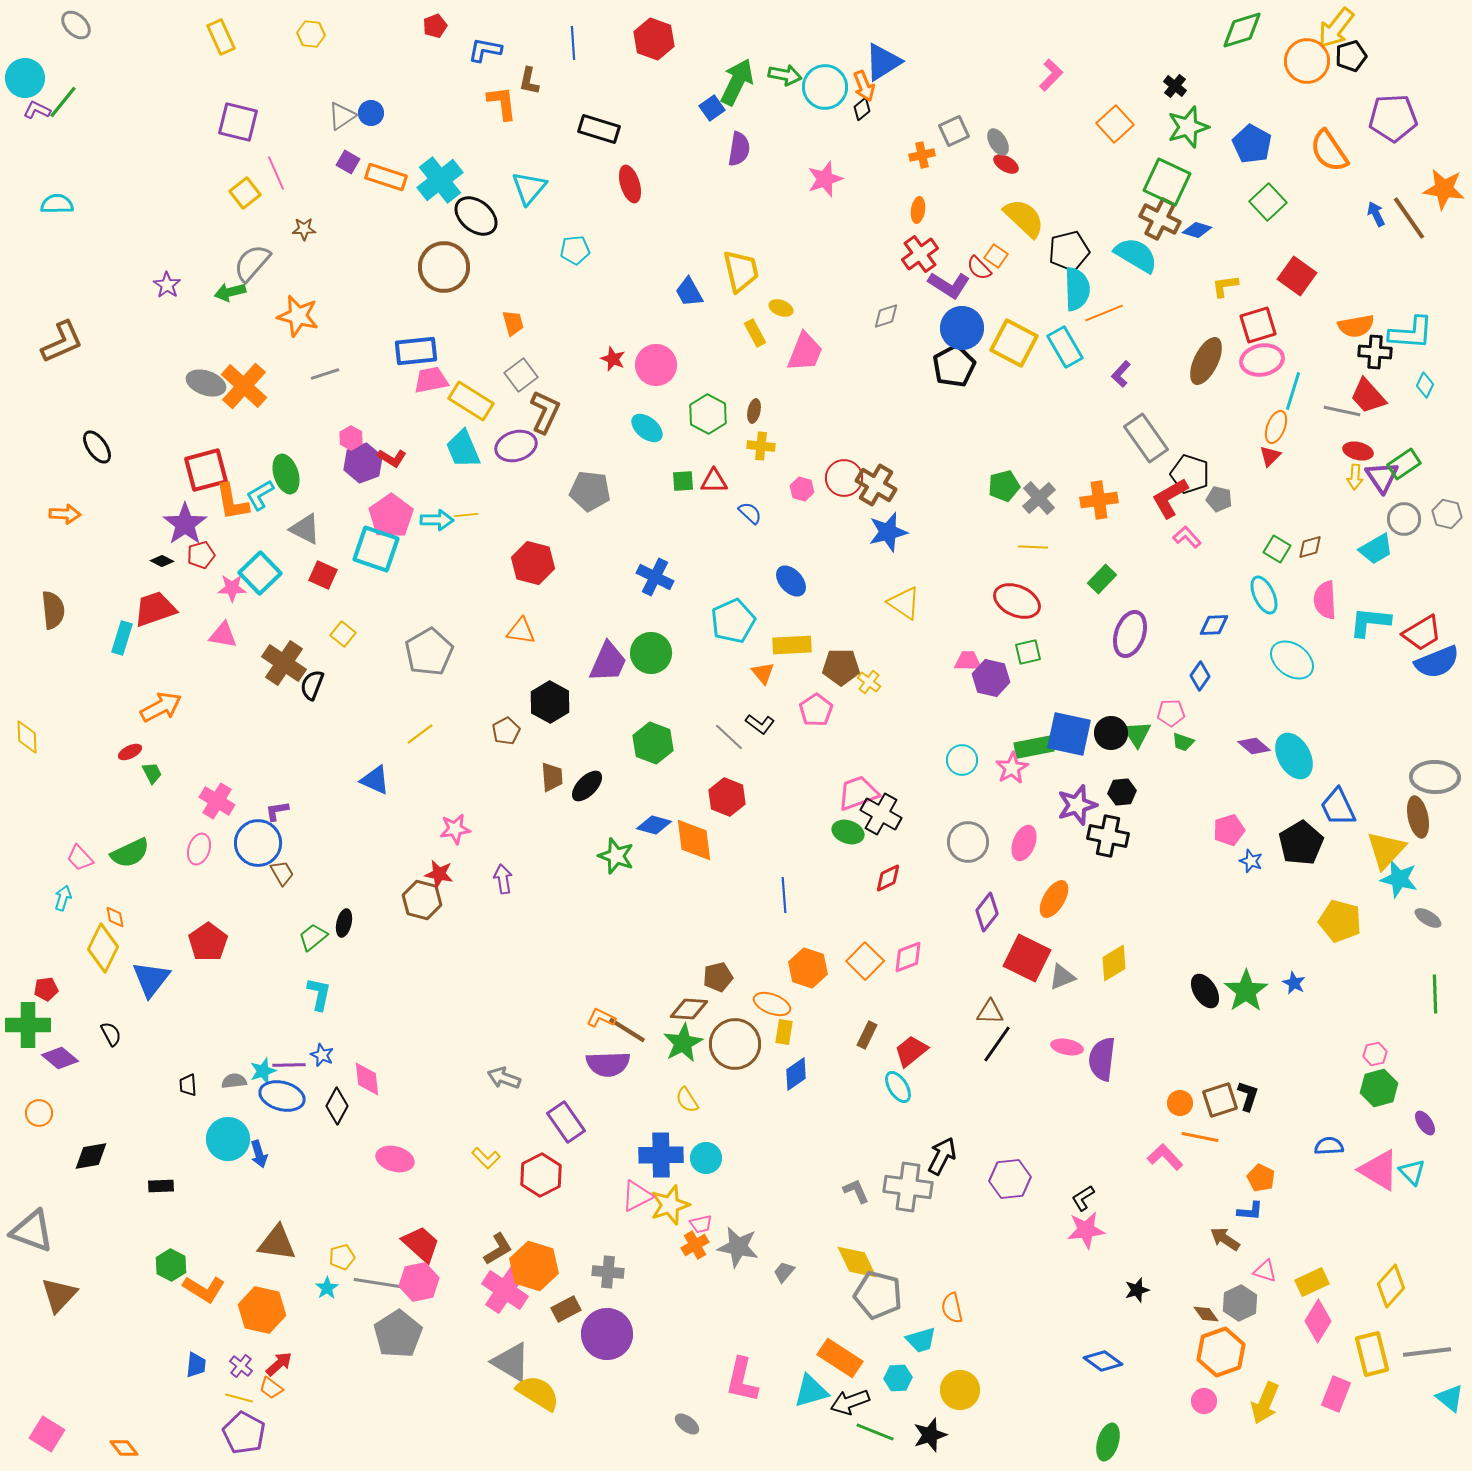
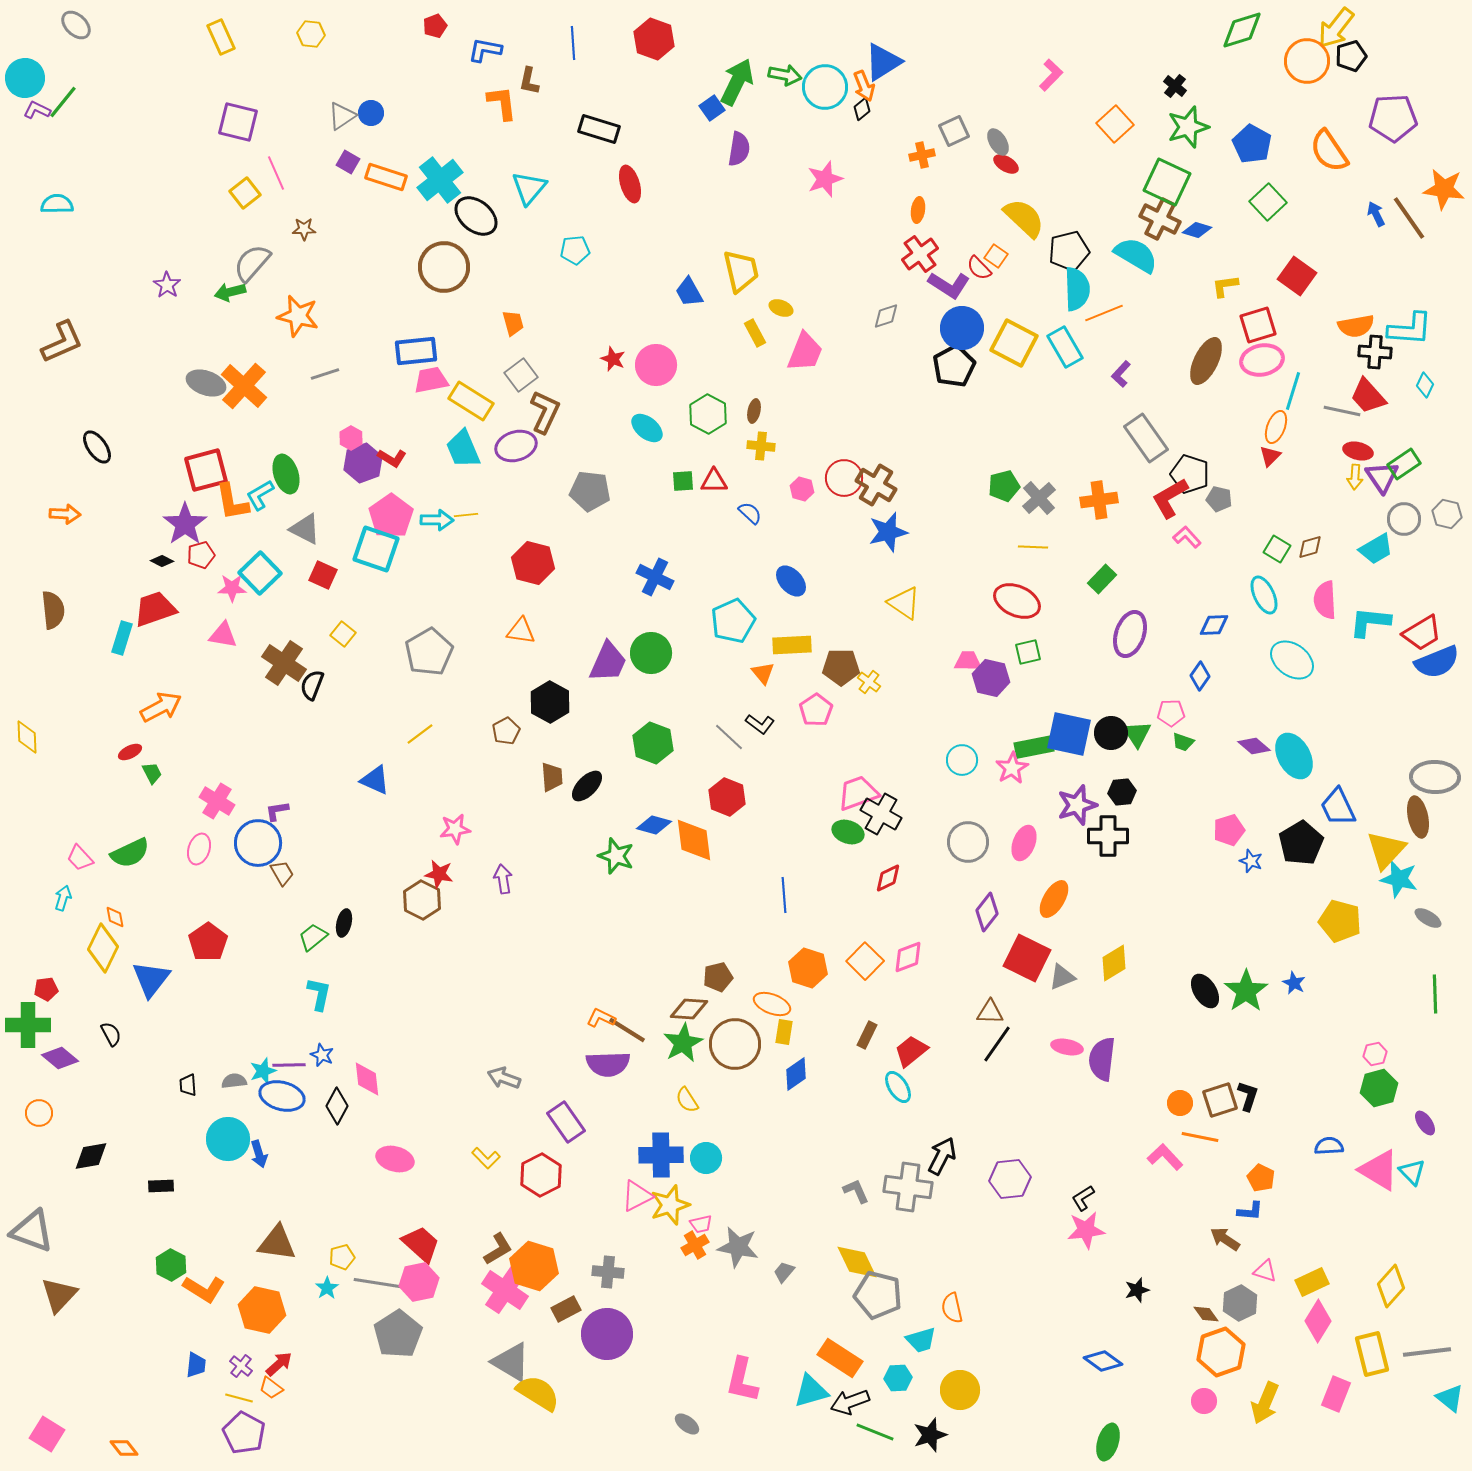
cyan L-shape at (1411, 333): moved 1 px left, 4 px up
black cross at (1108, 836): rotated 12 degrees counterclockwise
brown hexagon at (422, 900): rotated 12 degrees clockwise
